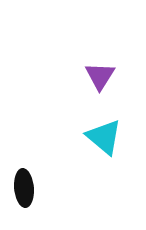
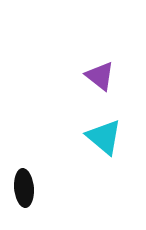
purple triangle: rotated 24 degrees counterclockwise
